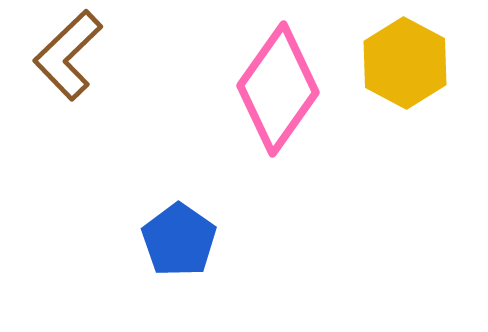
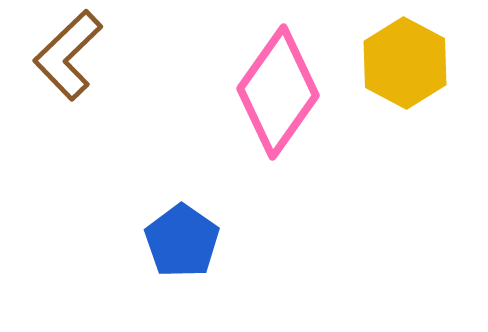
pink diamond: moved 3 px down
blue pentagon: moved 3 px right, 1 px down
